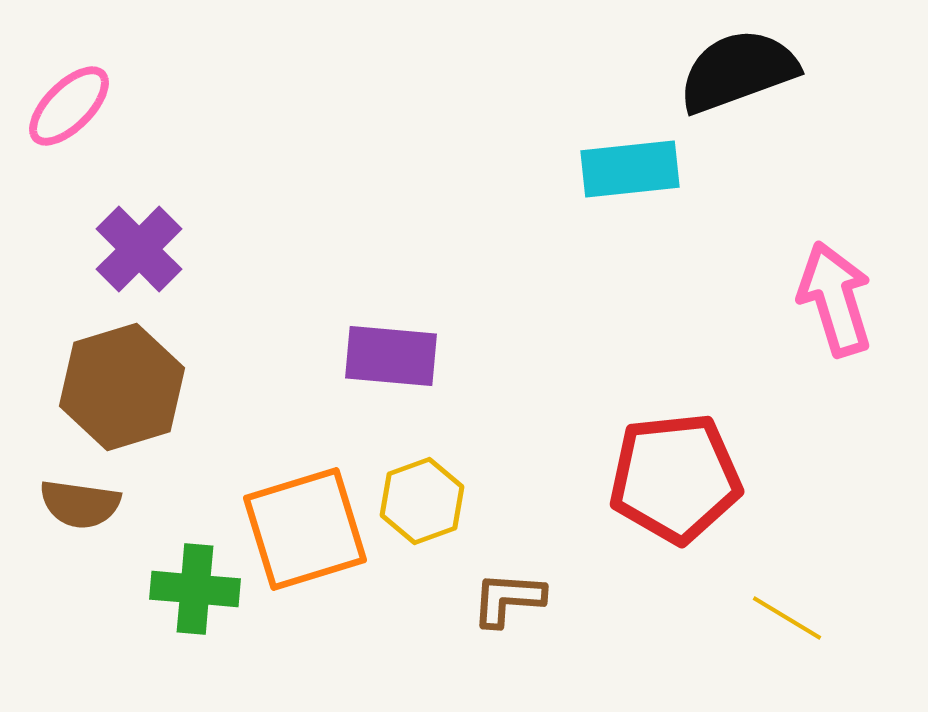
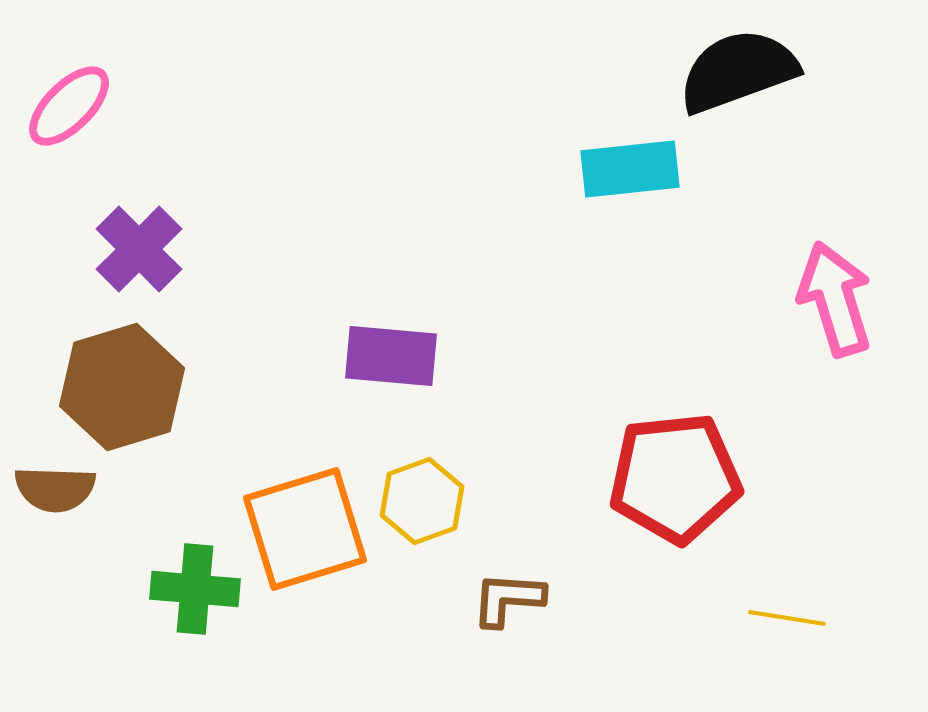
brown semicircle: moved 25 px left, 15 px up; rotated 6 degrees counterclockwise
yellow line: rotated 22 degrees counterclockwise
